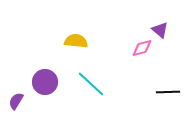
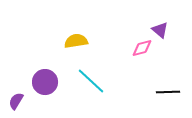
yellow semicircle: rotated 15 degrees counterclockwise
cyan line: moved 3 px up
